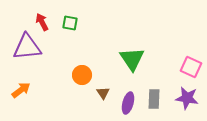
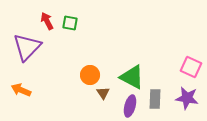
red arrow: moved 5 px right, 1 px up
purple triangle: rotated 40 degrees counterclockwise
green triangle: moved 18 px down; rotated 28 degrees counterclockwise
orange circle: moved 8 px right
orange arrow: rotated 120 degrees counterclockwise
gray rectangle: moved 1 px right
purple ellipse: moved 2 px right, 3 px down
